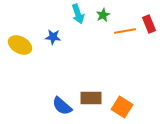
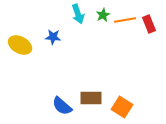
orange line: moved 11 px up
